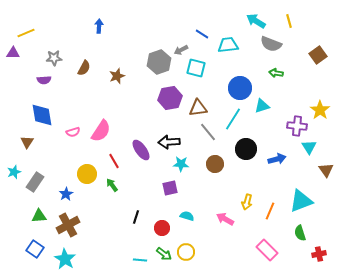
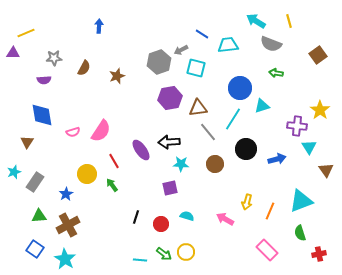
red circle at (162, 228): moved 1 px left, 4 px up
